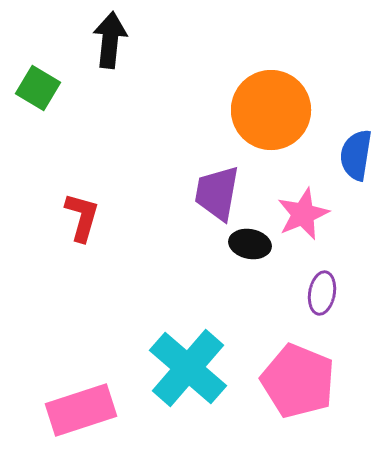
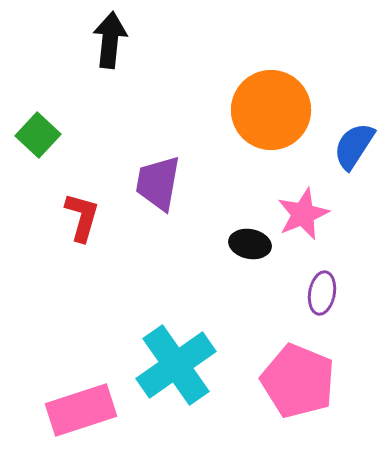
green square: moved 47 px down; rotated 12 degrees clockwise
blue semicircle: moved 2 px left, 9 px up; rotated 24 degrees clockwise
purple trapezoid: moved 59 px left, 10 px up
cyan cross: moved 12 px left, 3 px up; rotated 14 degrees clockwise
